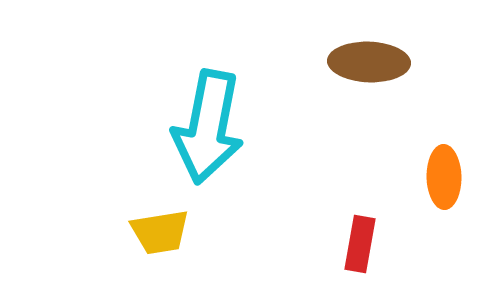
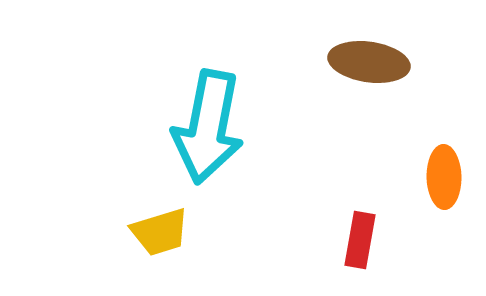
brown ellipse: rotated 6 degrees clockwise
yellow trapezoid: rotated 8 degrees counterclockwise
red rectangle: moved 4 px up
